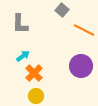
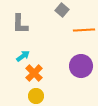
orange line: rotated 30 degrees counterclockwise
